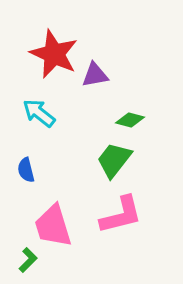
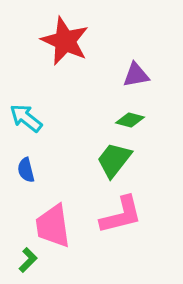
red star: moved 11 px right, 13 px up
purple triangle: moved 41 px right
cyan arrow: moved 13 px left, 5 px down
pink trapezoid: rotated 9 degrees clockwise
